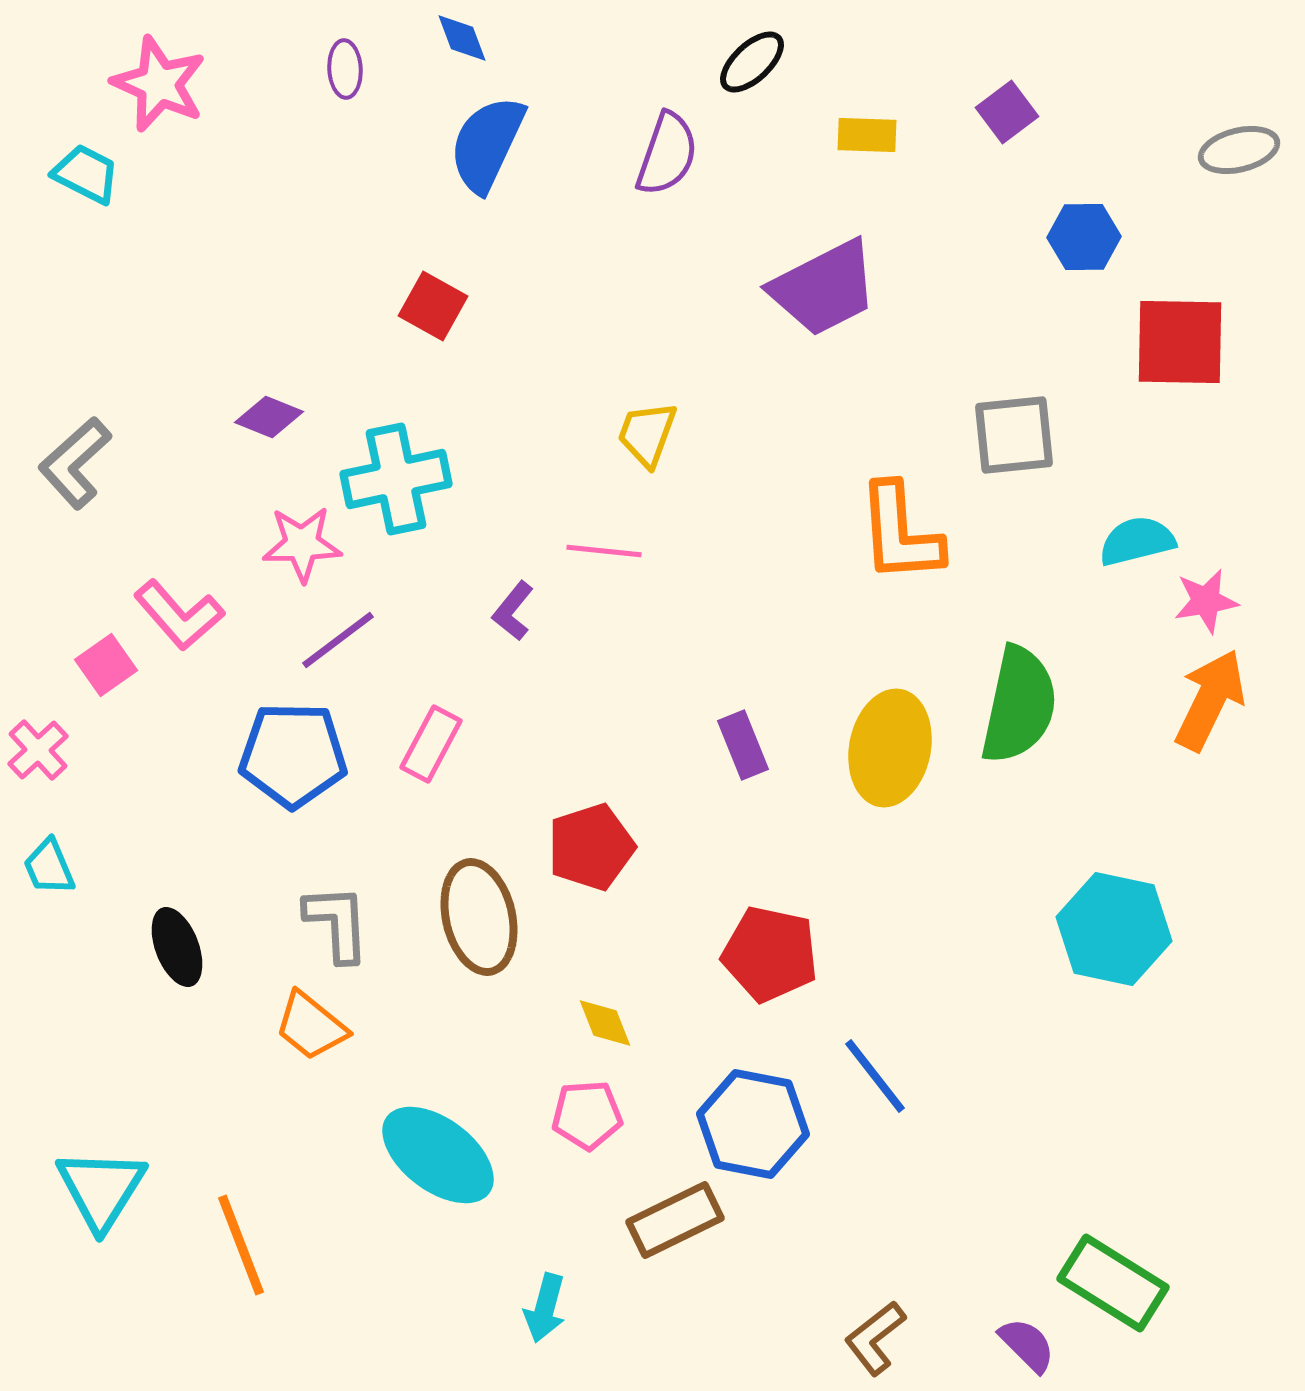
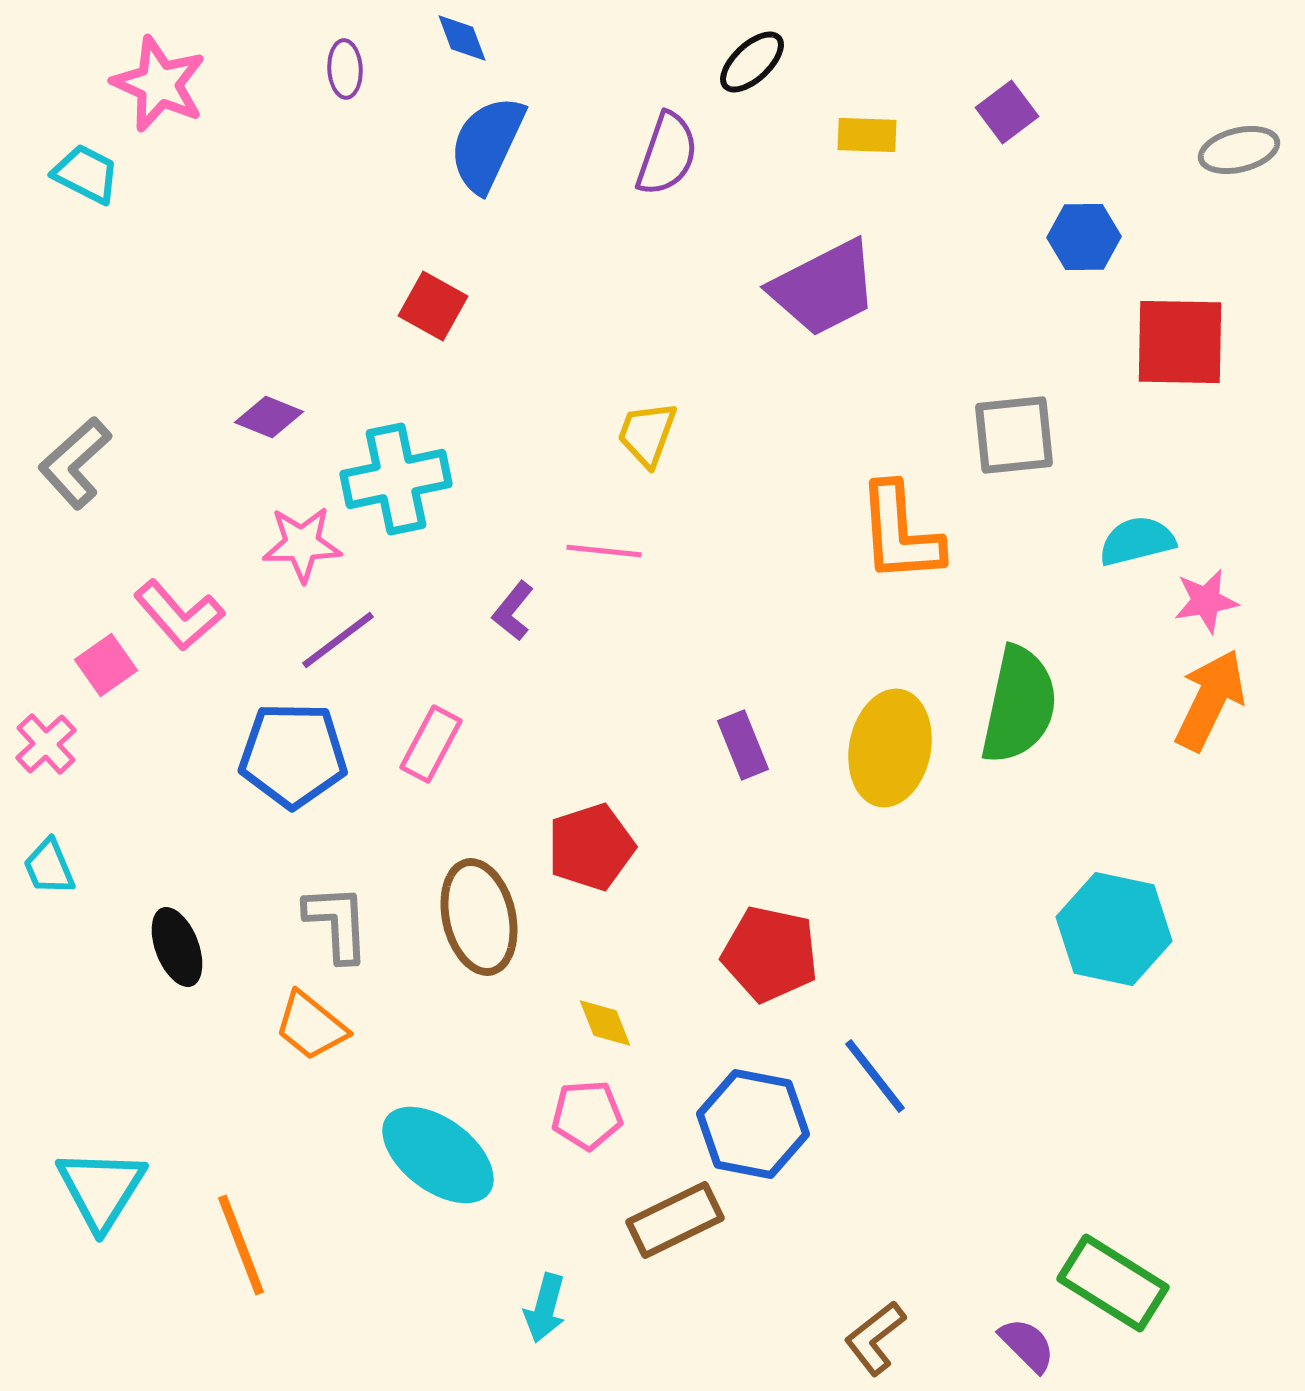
pink cross at (38, 750): moved 8 px right, 6 px up
